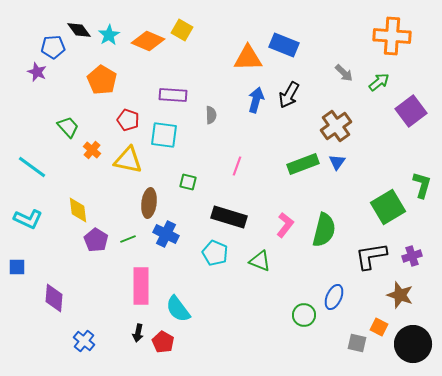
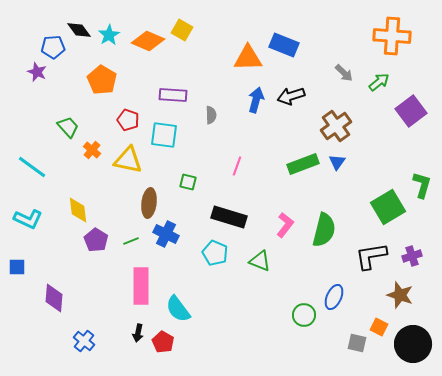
black arrow at (289, 95): moved 2 px right, 1 px down; rotated 44 degrees clockwise
green line at (128, 239): moved 3 px right, 2 px down
